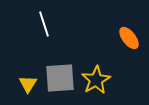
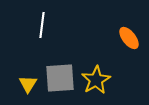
white line: moved 2 px left, 1 px down; rotated 25 degrees clockwise
